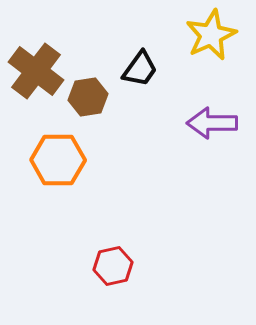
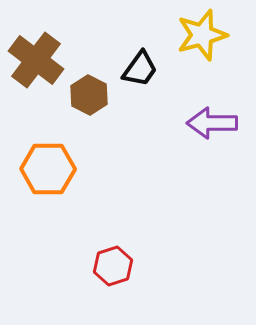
yellow star: moved 9 px left; rotated 9 degrees clockwise
brown cross: moved 11 px up
brown hexagon: moved 1 px right, 2 px up; rotated 24 degrees counterclockwise
orange hexagon: moved 10 px left, 9 px down
red hexagon: rotated 6 degrees counterclockwise
